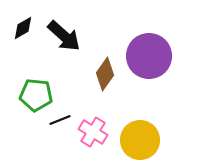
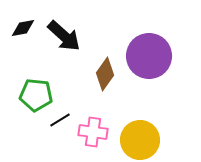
black diamond: rotated 20 degrees clockwise
black line: rotated 10 degrees counterclockwise
pink cross: rotated 24 degrees counterclockwise
